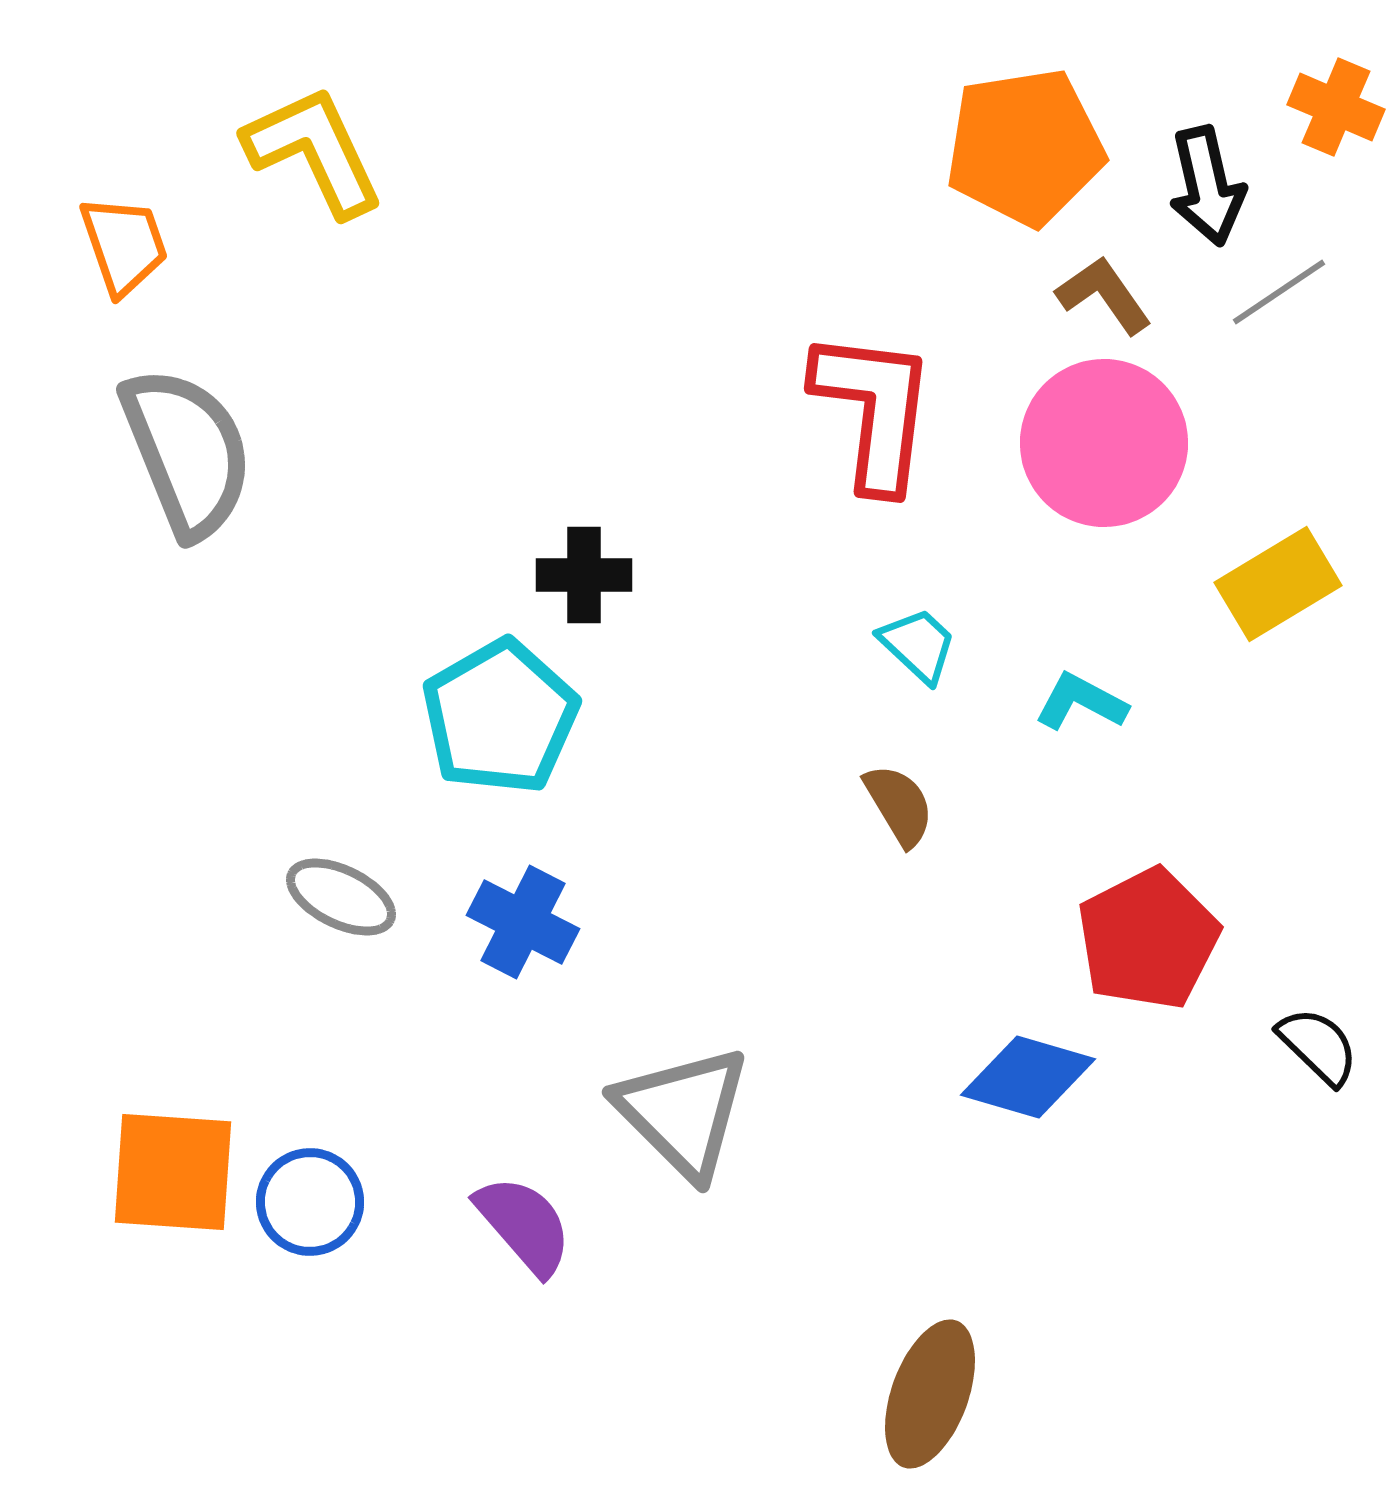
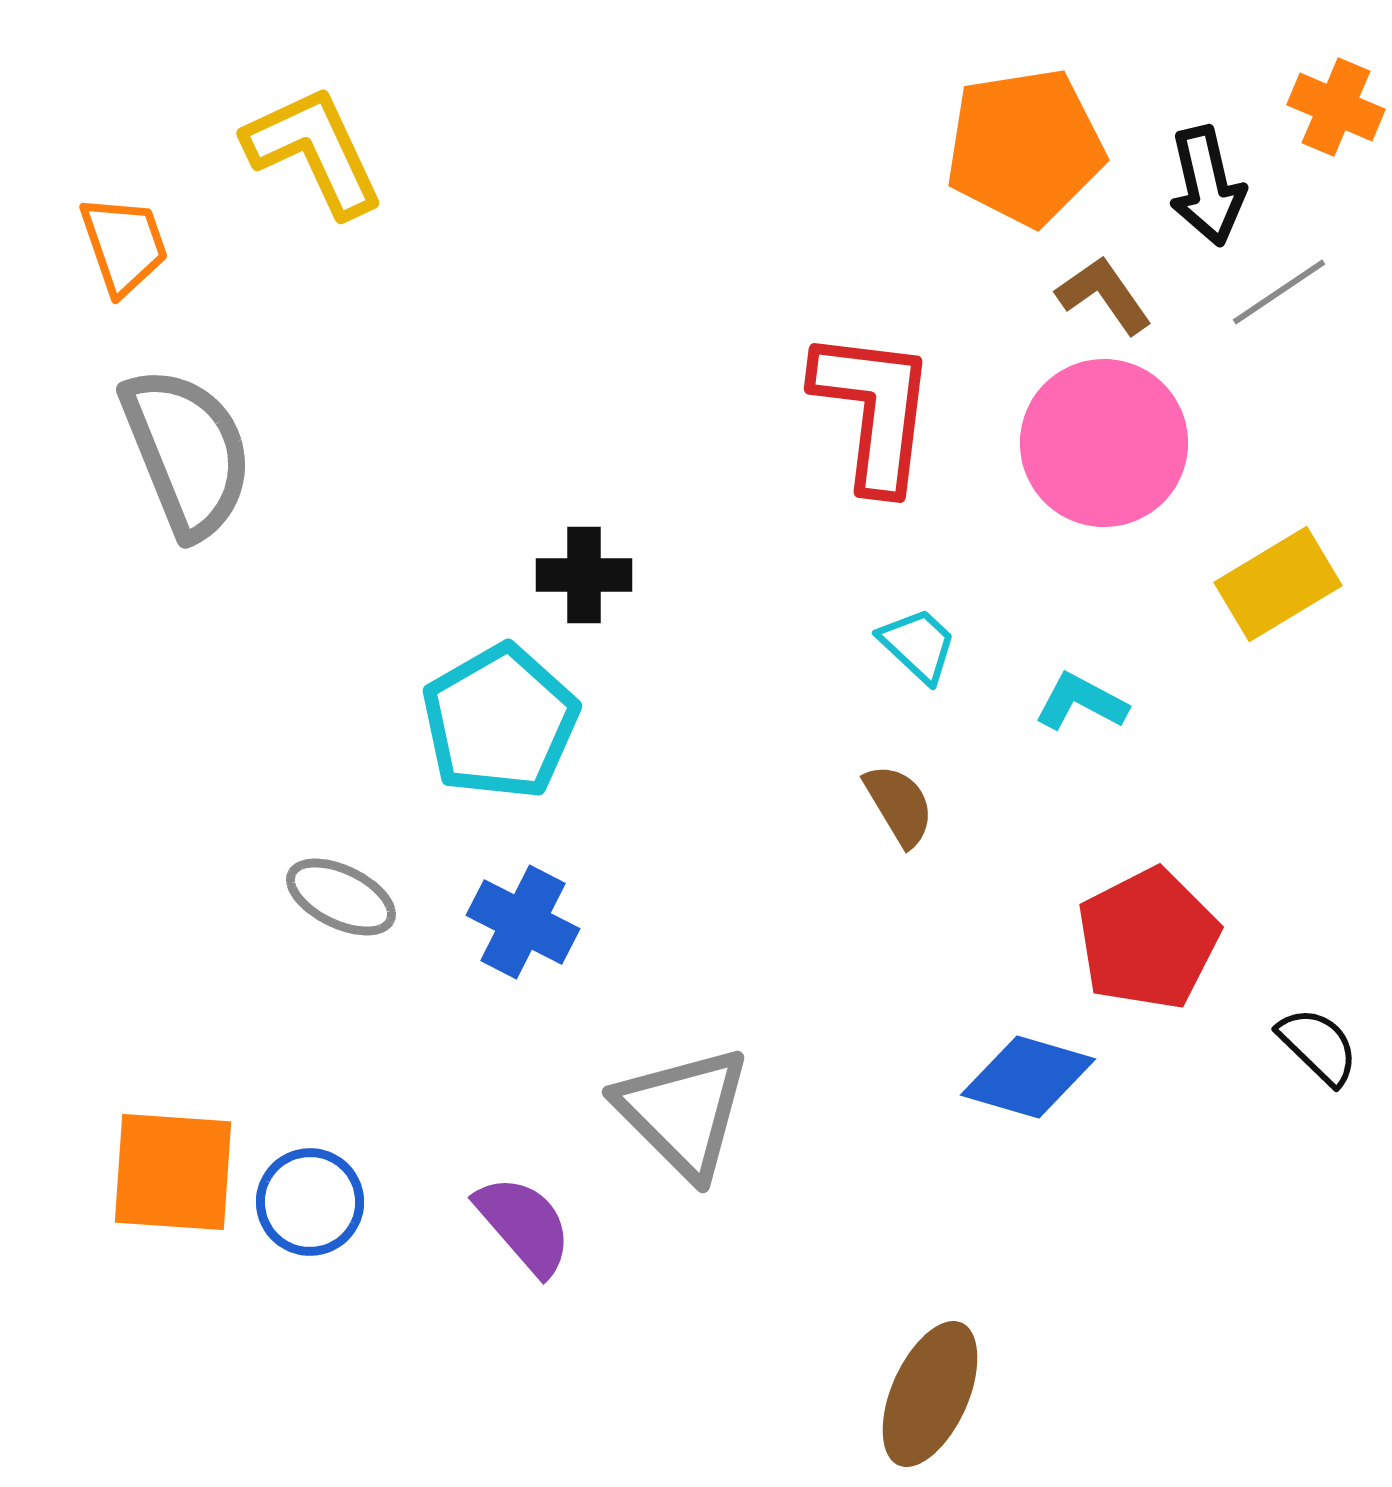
cyan pentagon: moved 5 px down
brown ellipse: rotated 4 degrees clockwise
